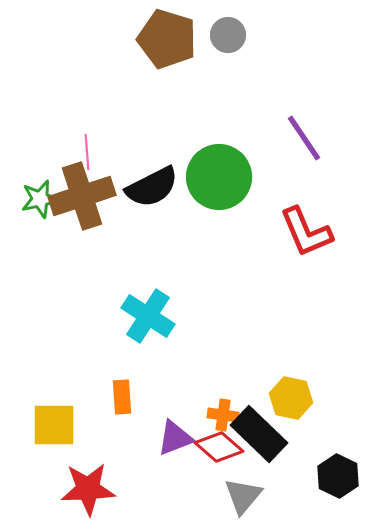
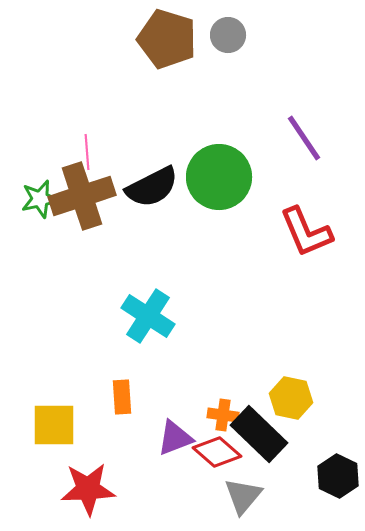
red diamond: moved 2 px left, 5 px down
